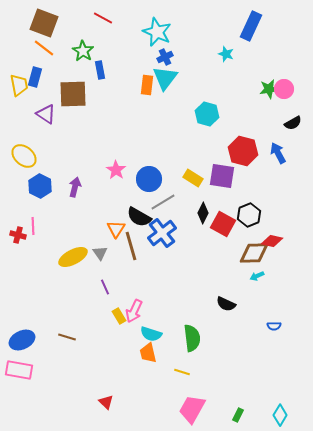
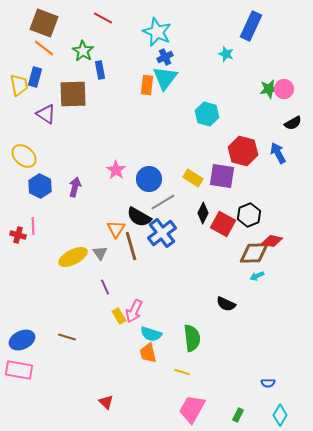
blue semicircle at (274, 326): moved 6 px left, 57 px down
